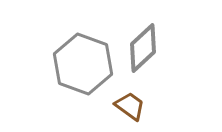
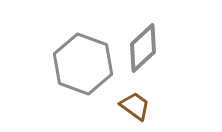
brown trapezoid: moved 5 px right
